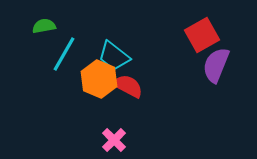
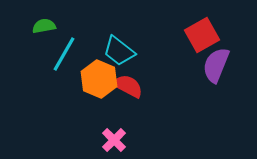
cyan trapezoid: moved 5 px right, 5 px up
